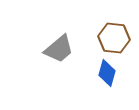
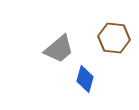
blue diamond: moved 22 px left, 6 px down
